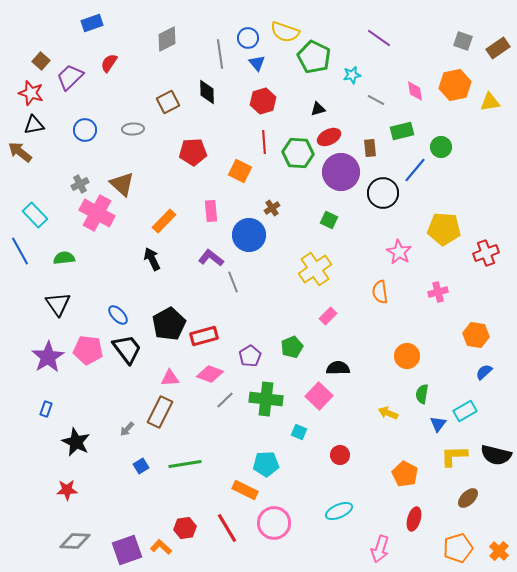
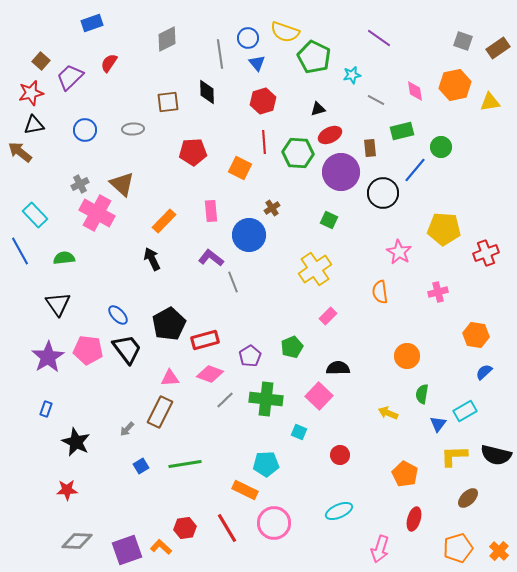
red star at (31, 93): rotated 30 degrees counterclockwise
brown square at (168, 102): rotated 20 degrees clockwise
red ellipse at (329, 137): moved 1 px right, 2 px up
orange square at (240, 171): moved 3 px up
red rectangle at (204, 336): moved 1 px right, 4 px down
gray diamond at (75, 541): moved 2 px right
